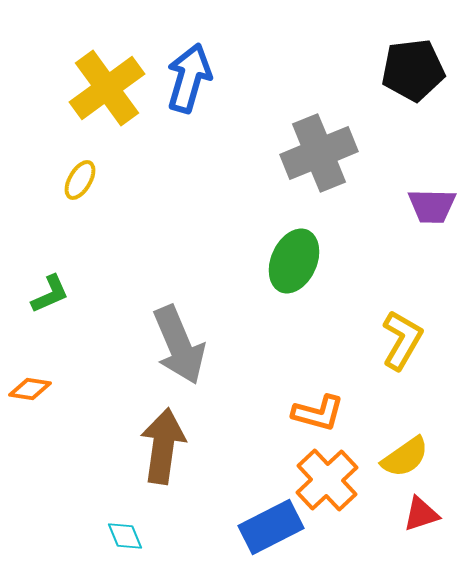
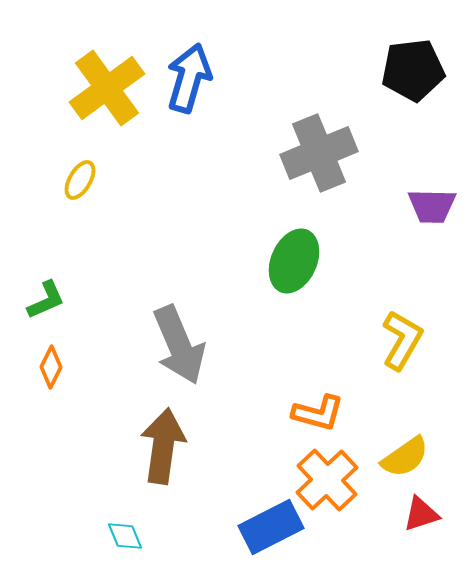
green L-shape: moved 4 px left, 6 px down
orange diamond: moved 21 px right, 22 px up; rotated 72 degrees counterclockwise
